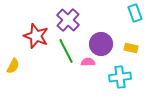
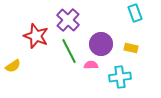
green line: moved 3 px right
pink semicircle: moved 3 px right, 3 px down
yellow semicircle: rotated 28 degrees clockwise
